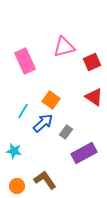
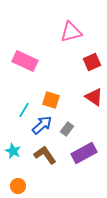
pink triangle: moved 7 px right, 15 px up
pink rectangle: rotated 40 degrees counterclockwise
orange square: rotated 18 degrees counterclockwise
cyan line: moved 1 px right, 1 px up
blue arrow: moved 1 px left, 2 px down
gray rectangle: moved 1 px right, 3 px up
cyan star: moved 1 px left; rotated 14 degrees clockwise
brown L-shape: moved 25 px up
orange circle: moved 1 px right
